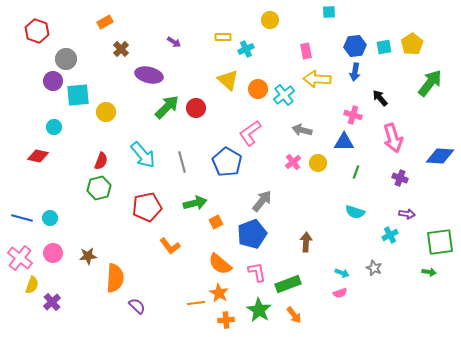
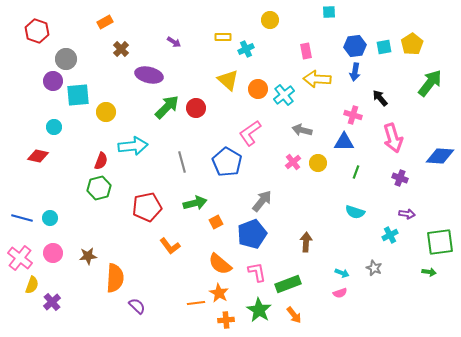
cyan arrow at (143, 155): moved 10 px left, 9 px up; rotated 56 degrees counterclockwise
